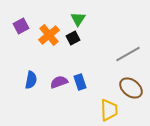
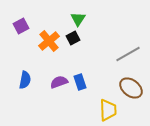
orange cross: moved 6 px down
blue semicircle: moved 6 px left
yellow trapezoid: moved 1 px left
